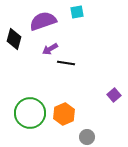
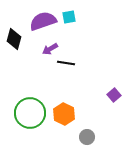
cyan square: moved 8 px left, 5 px down
orange hexagon: rotated 10 degrees counterclockwise
